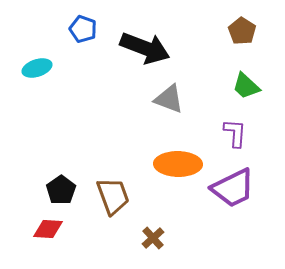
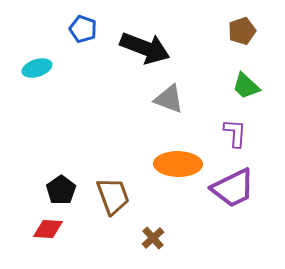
brown pentagon: rotated 20 degrees clockwise
